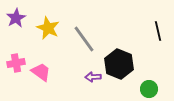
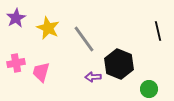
pink trapezoid: rotated 110 degrees counterclockwise
